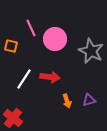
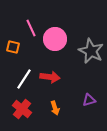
orange square: moved 2 px right, 1 px down
orange arrow: moved 12 px left, 7 px down
red cross: moved 9 px right, 9 px up
